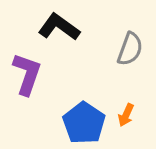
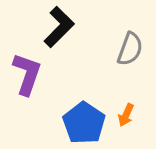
black L-shape: rotated 99 degrees clockwise
